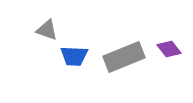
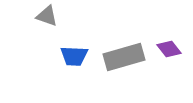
gray triangle: moved 14 px up
gray rectangle: rotated 6 degrees clockwise
